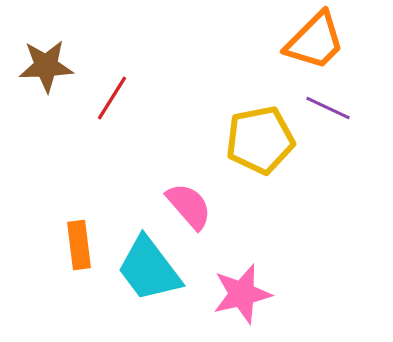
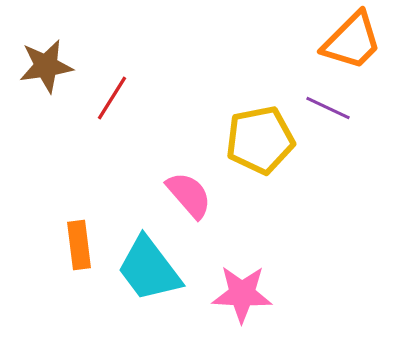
orange trapezoid: moved 37 px right
brown star: rotated 6 degrees counterclockwise
pink semicircle: moved 11 px up
pink star: rotated 16 degrees clockwise
